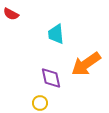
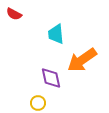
red semicircle: moved 3 px right
orange arrow: moved 4 px left, 4 px up
yellow circle: moved 2 px left
